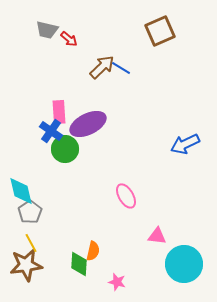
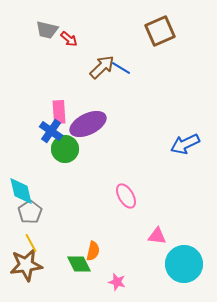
green diamond: rotated 30 degrees counterclockwise
